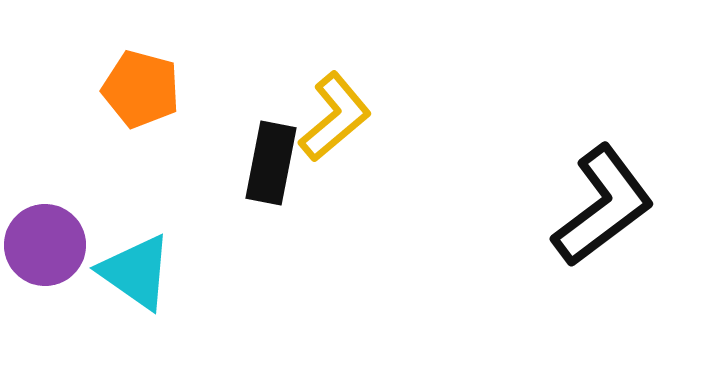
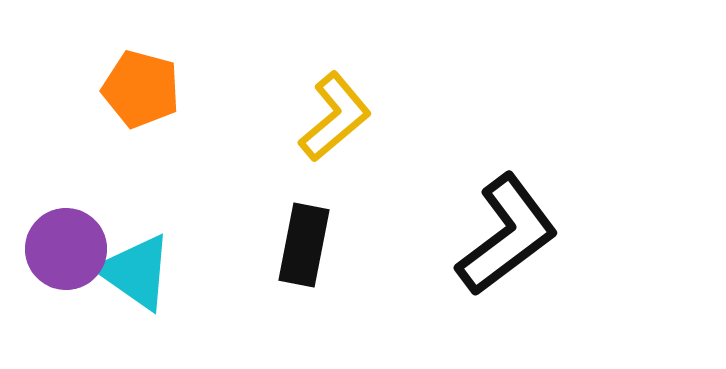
black rectangle: moved 33 px right, 82 px down
black L-shape: moved 96 px left, 29 px down
purple circle: moved 21 px right, 4 px down
